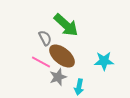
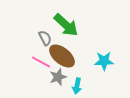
cyan arrow: moved 2 px left, 1 px up
